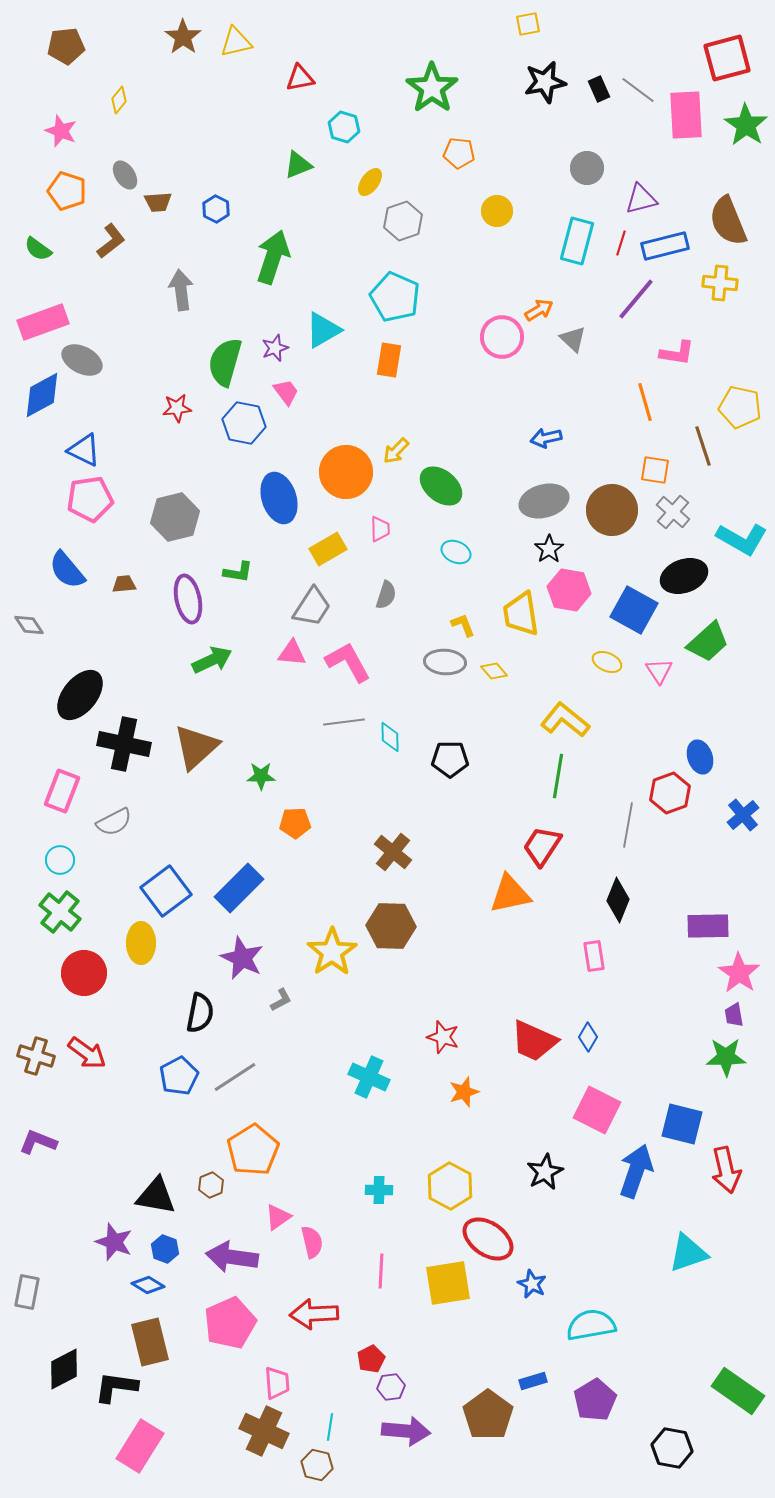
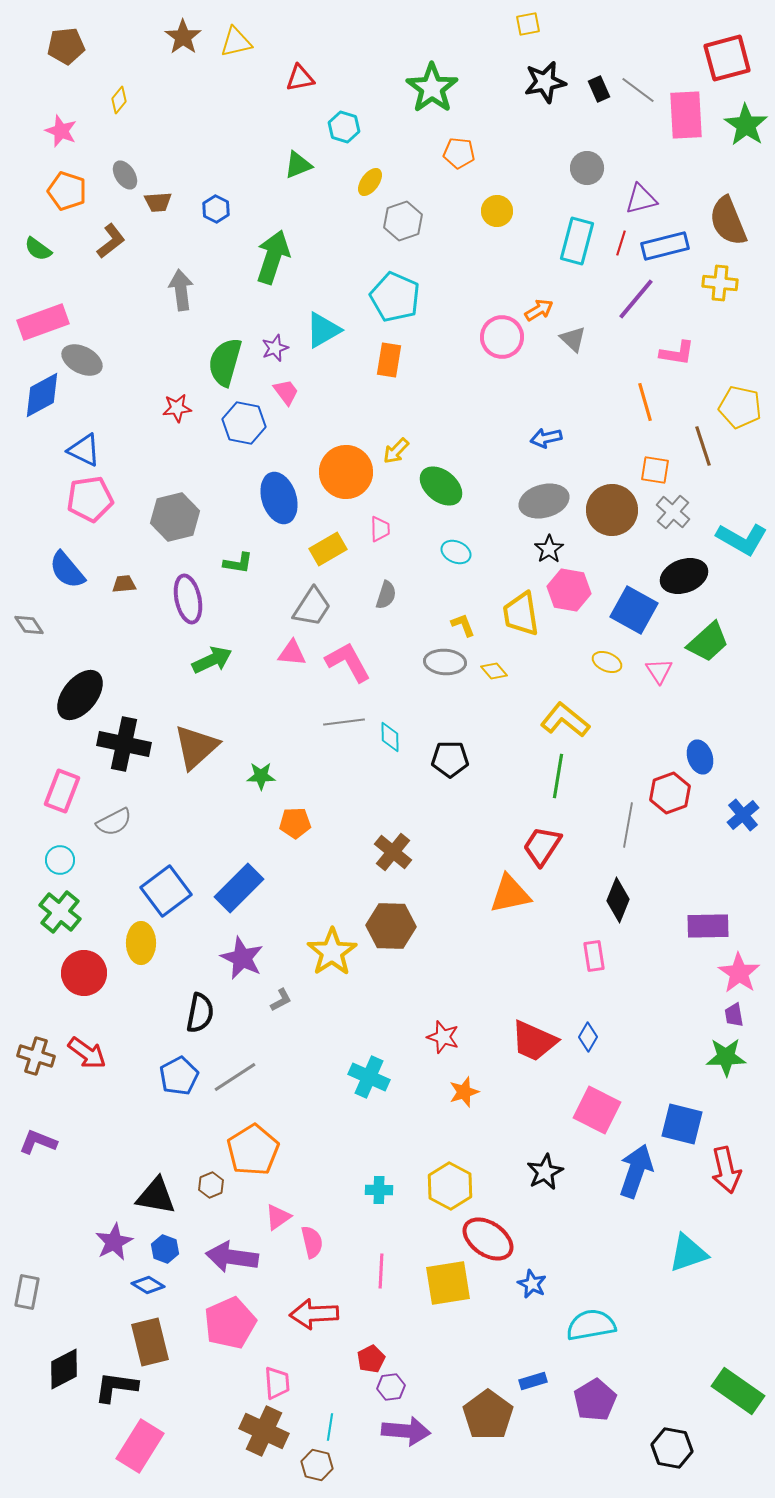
green L-shape at (238, 572): moved 9 px up
purple star at (114, 1242): rotated 24 degrees clockwise
